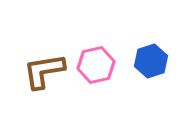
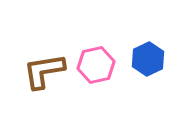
blue hexagon: moved 3 px left, 2 px up; rotated 8 degrees counterclockwise
